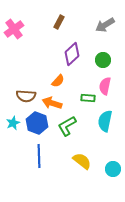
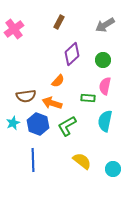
brown semicircle: rotated 12 degrees counterclockwise
blue hexagon: moved 1 px right, 1 px down
blue line: moved 6 px left, 4 px down
